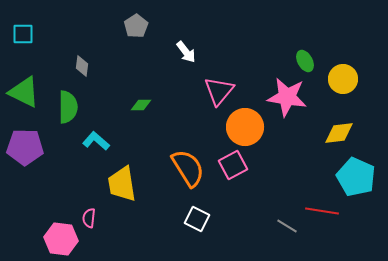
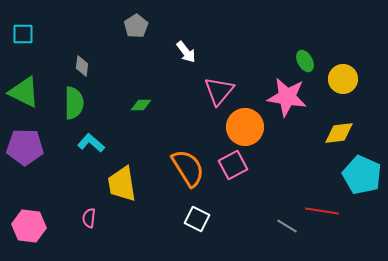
green semicircle: moved 6 px right, 4 px up
cyan L-shape: moved 5 px left, 2 px down
cyan pentagon: moved 6 px right, 2 px up
pink hexagon: moved 32 px left, 13 px up
